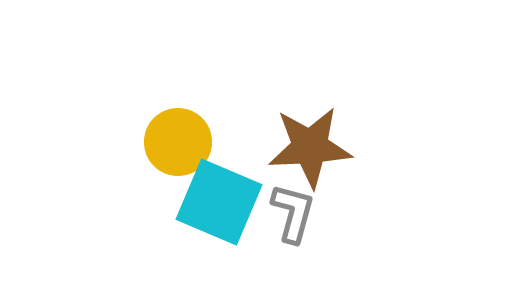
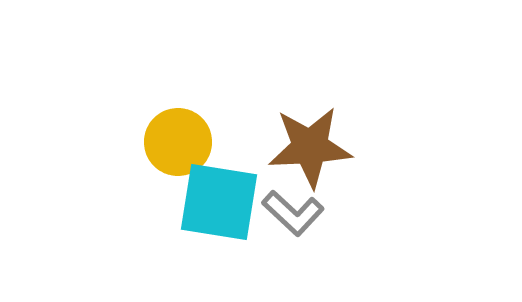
cyan square: rotated 14 degrees counterclockwise
gray L-shape: rotated 118 degrees clockwise
